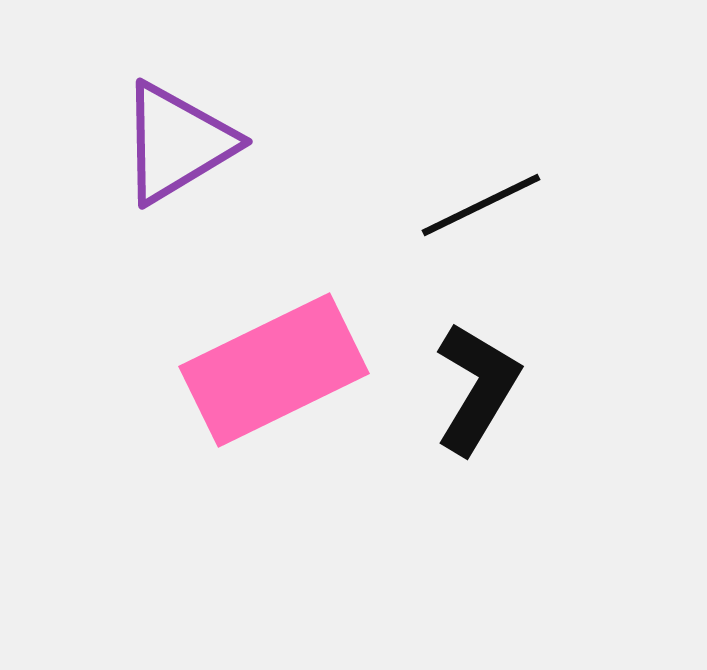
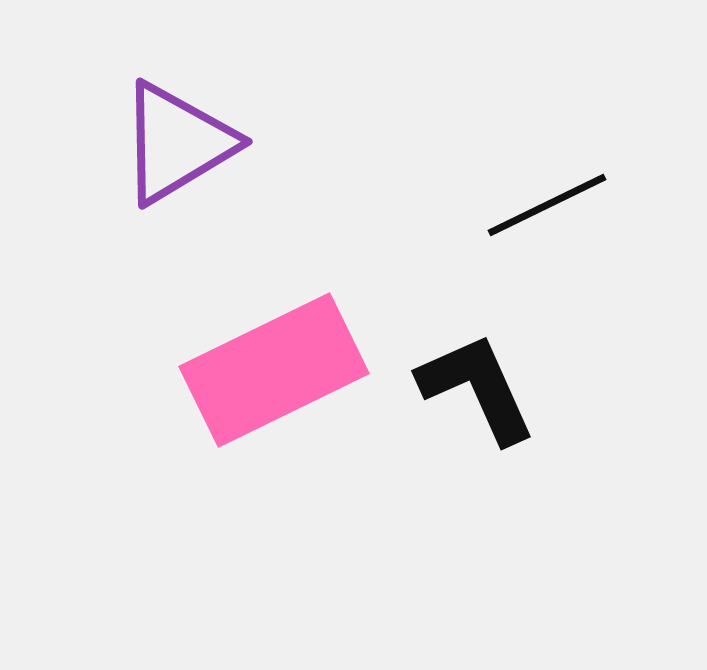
black line: moved 66 px right
black L-shape: rotated 55 degrees counterclockwise
